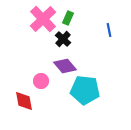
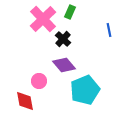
green rectangle: moved 2 px right, 6 px up
purple diamond: moved 1 px left, 1 px up
pink circle: moved 2 px left
cyan pentagon: rotated 28 degrees counterclockwise
red diamond: moved 1 px right
